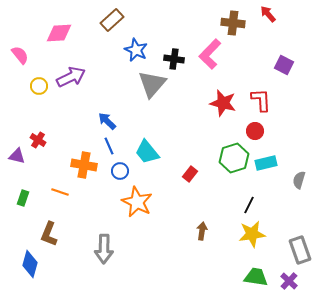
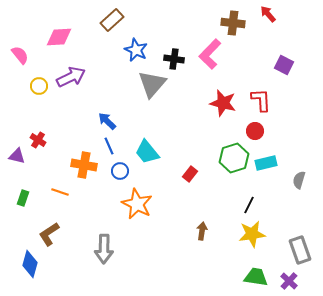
pink diamond: moved 4 px down
orange star: moved 2 px down
brown L-shape: rotated 35 degrees clockwise
